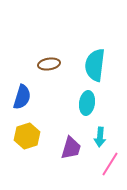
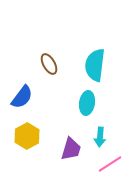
brown ellipse: rotated 70 degrees clockwise
blue semicircle: rotated 20 degrees clockwise
yellow hexagon: rotated 10 degrees counterclockwise
purple trapezoid: moved 1 px down
pink line: rotated 25 degrees clockwise
